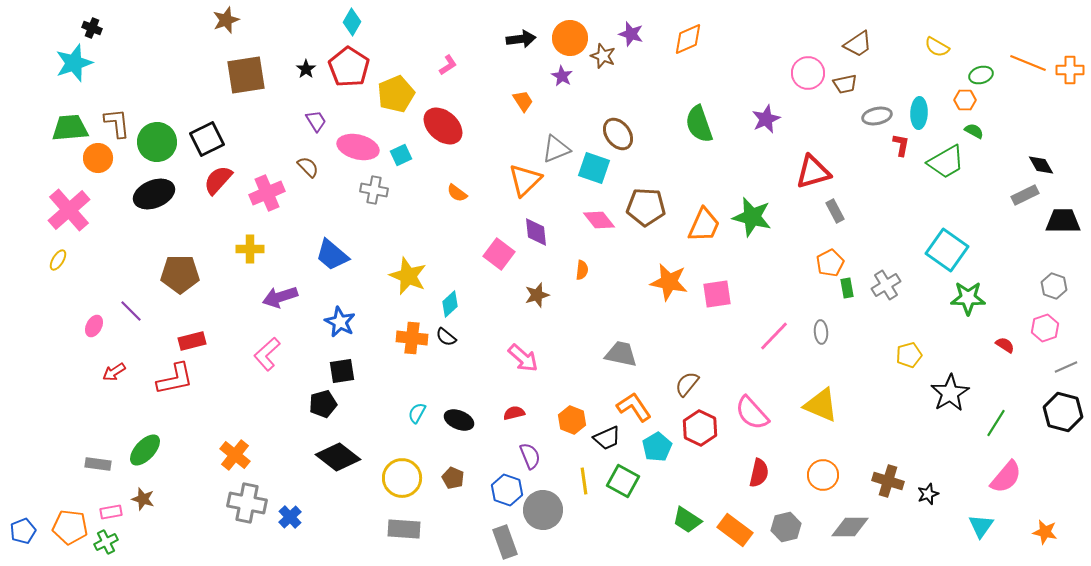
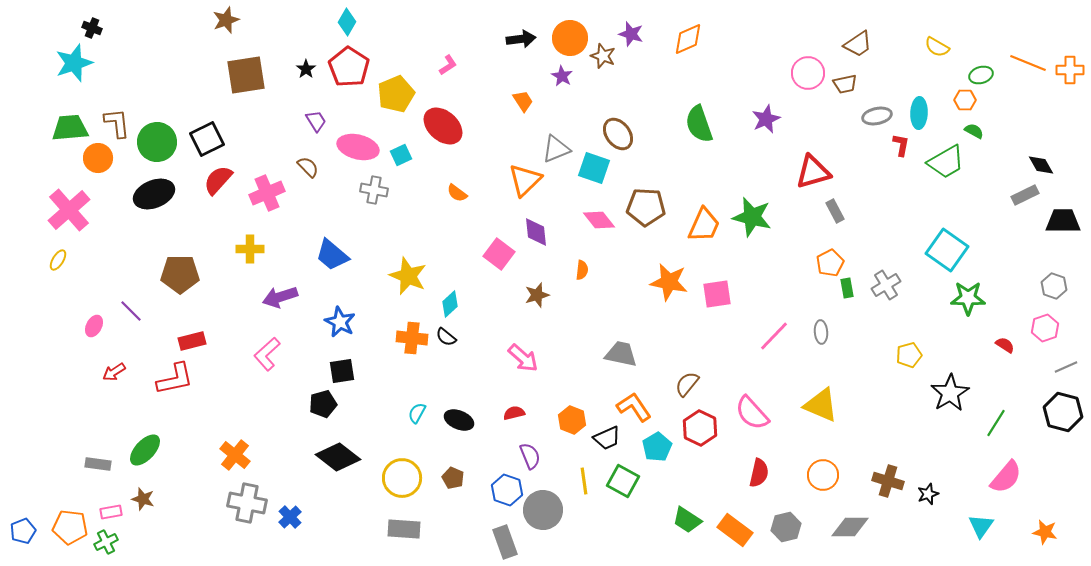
cyan diamond at (352, 22): moved 5 px left
